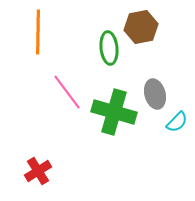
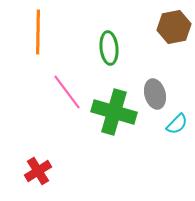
brown hexagon: moved 33 px right
cyan semicircle: moved 2 px down
